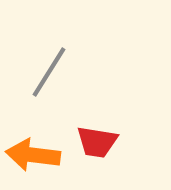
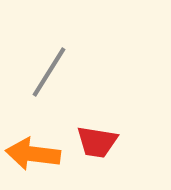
orange arrow: moved 1 px up
